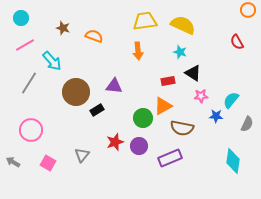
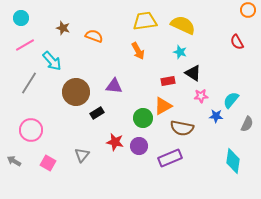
orange arrow: rotated 24 degrees counterclockwise
black rectangle: moved 3 px down
red star: rotated 30 degrees clockwise
gray arrow: moved 1 px right, 1 px up
